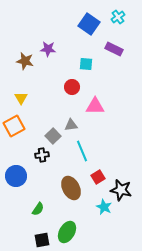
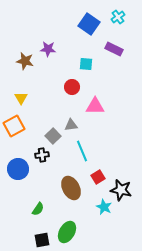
blue circle: moved 2 px right, 7 px up
